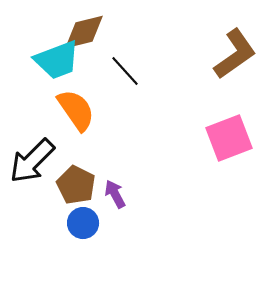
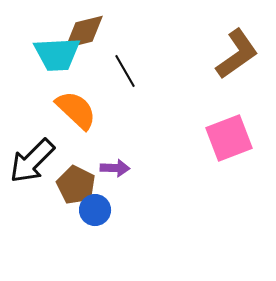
brown L-shape: moved 2 px right
cyan trapezoid: moved 6 px up; rotated 18 degrees clockwise
black line: rotated 12 degrees clockwise
orange semicircle: rotated 12 degrees counterclockwise
purple arrow: moved 26 px up; rotated 120 degrees clockwise
blue circle: moved 12 px right, 13 px up
